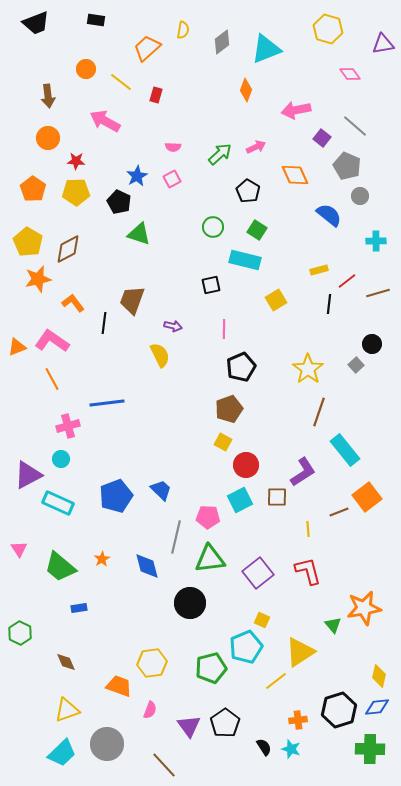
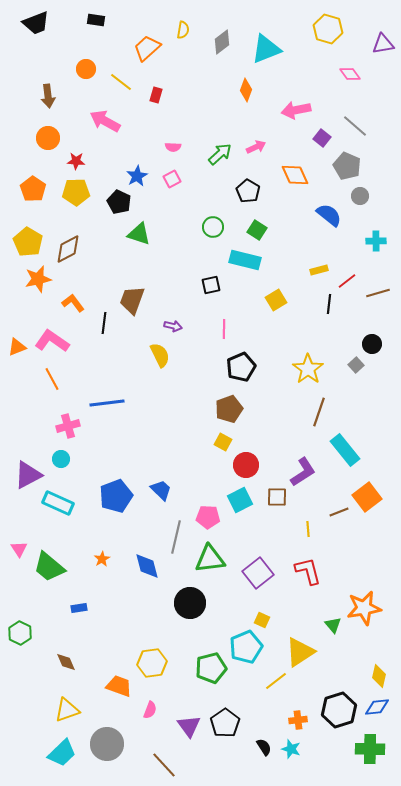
green trapezoid at (60, 567): moved 11 px left
